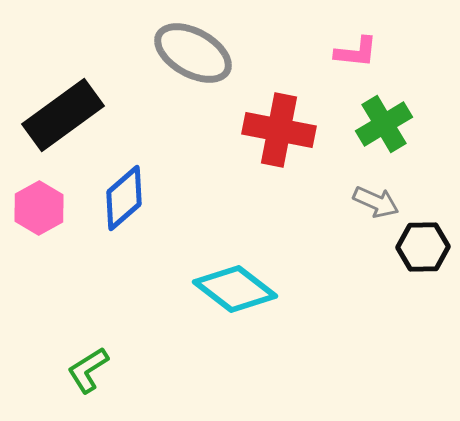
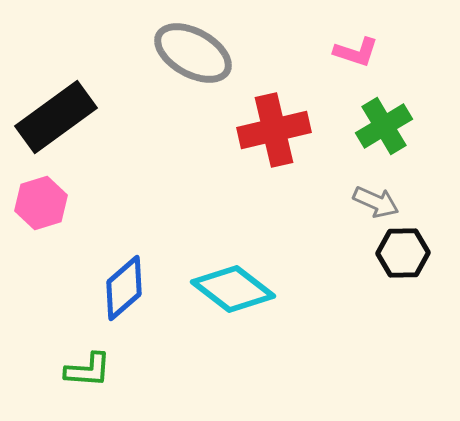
pink L-shape: rotated 12 degrees clockwise
black rectangle: moved 7 px left, 2 px down
green cross: moved 2 px down
red cross: moved 5 px left; rotated 24 degrees counterclockwise
blue diamond: moved 90 px down
pink hexagon: moved 2 px right, 5 px up; rotated 12 degrees clockwise
black hexagon: moved 20 px left, 6 px down
cyan diamond: moved 2 px left
green L-shape: rotated 144 degrees counterclockwise
